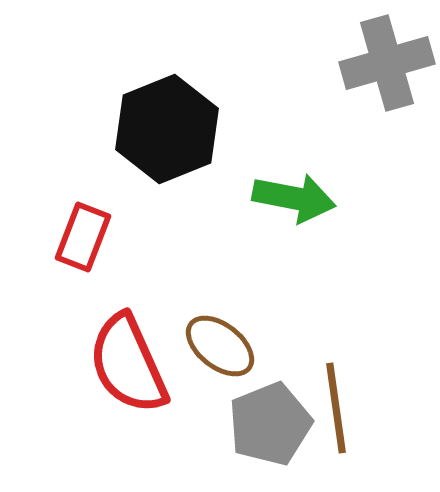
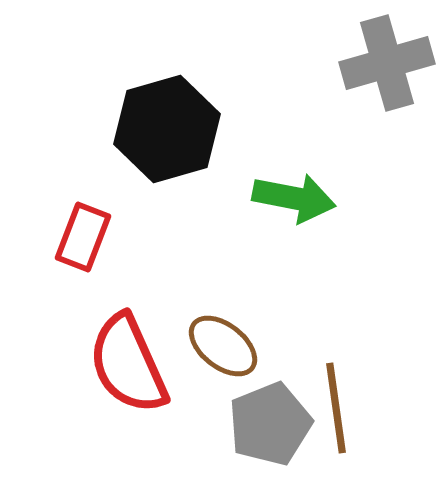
black hexagon: rotated 6 degrees clockwise
brown ellipse: moved 3 px right
